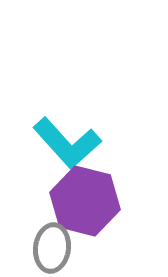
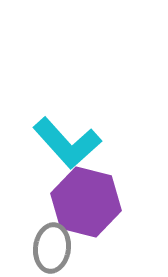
purple hexagon: moved 1 px right, 1 px down
